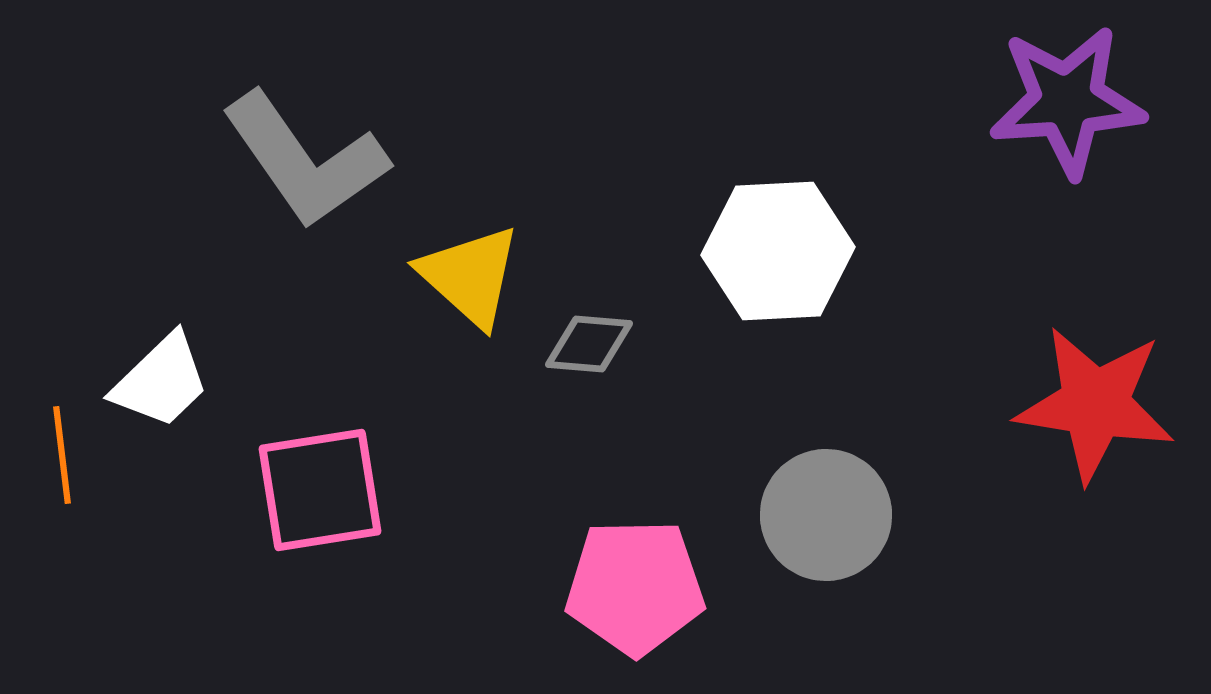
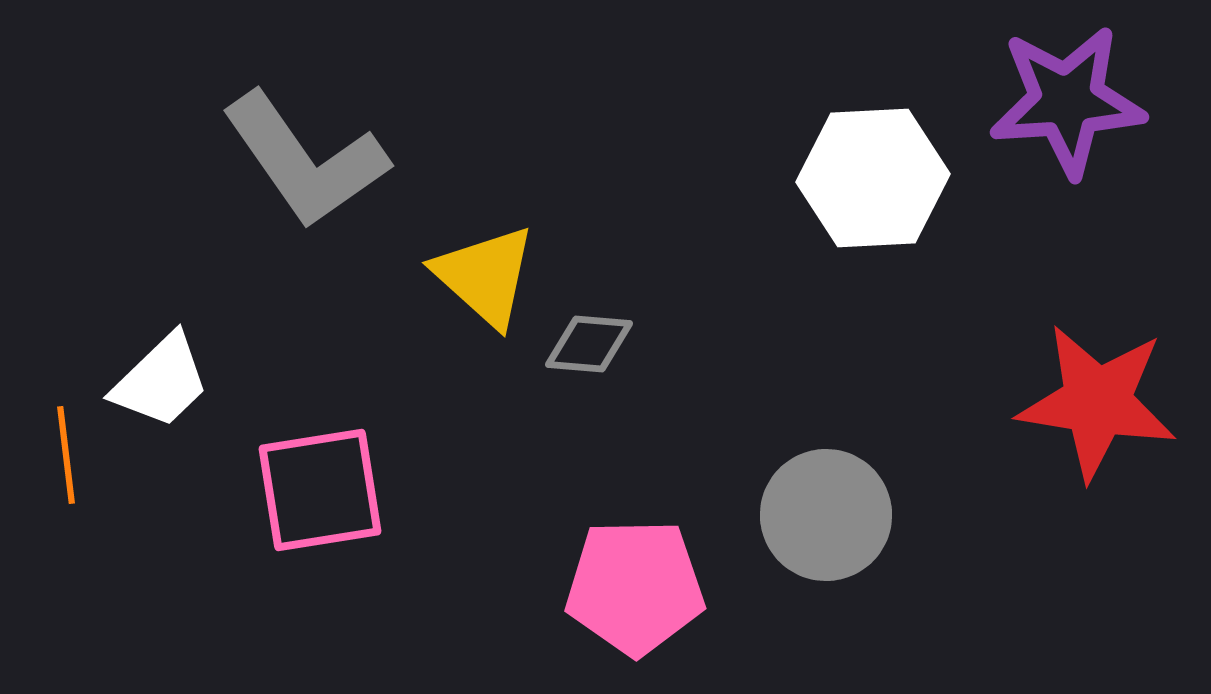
white hexagon: moved 95 px right, 73 px up
yellow triangle: moved 15 px right
red star: moved 2 px right, 2 px up
orange line: moved 4 px right
